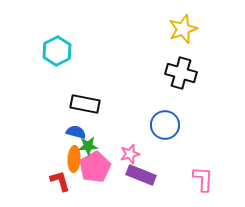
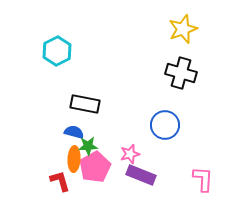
blue semicircle: moved 2 px left
